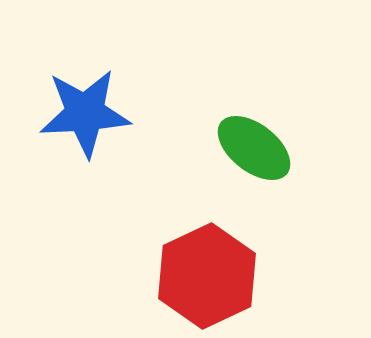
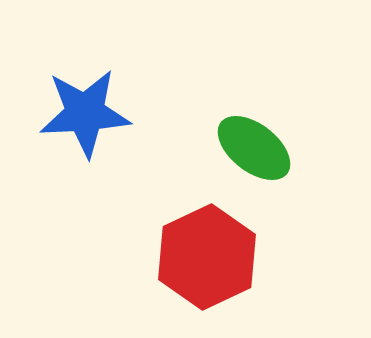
red hexagon: moved 19 px up
